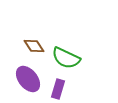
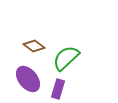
brown diamond: rotated 20 degrees counterclockwise
green semicircle: rotated 112 degrees clockwise
